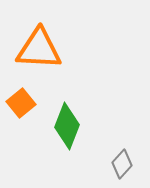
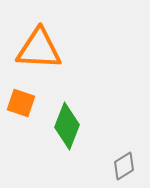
orange square: rotated 32 degrees counterclockwise
gray diamond: moved 2 px right, 2 px down; rotated 16 degrees clockwise
